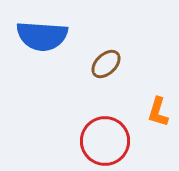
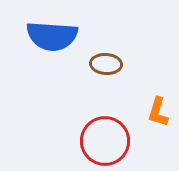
blue semicircle: moved 10 px right
brown ellipse: rotated 48 degrees clockwise
